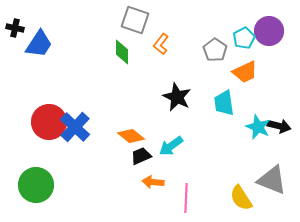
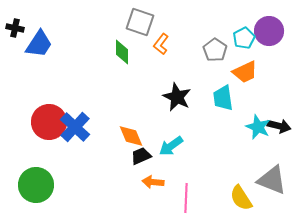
gray square: moved 5 px right, 2 px down
cyan trapezoid: moved 1 px left, 5 px up
orange diamond: rotated 28 degrees clockwise
